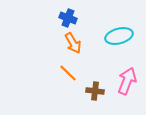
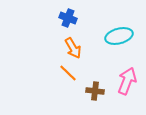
orange arrow: moved 5 px down
